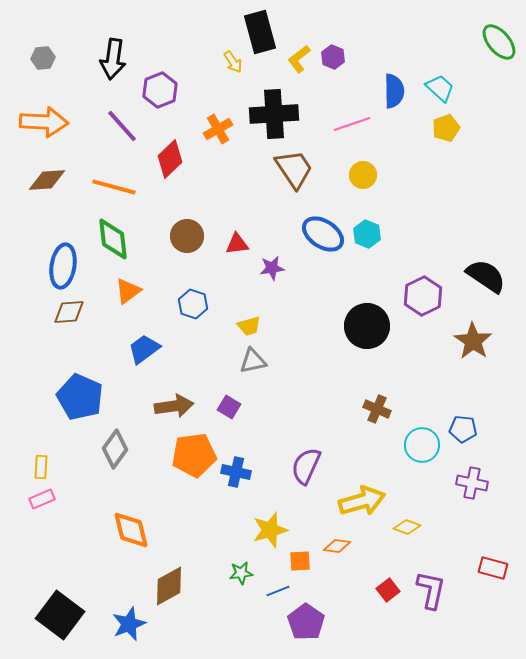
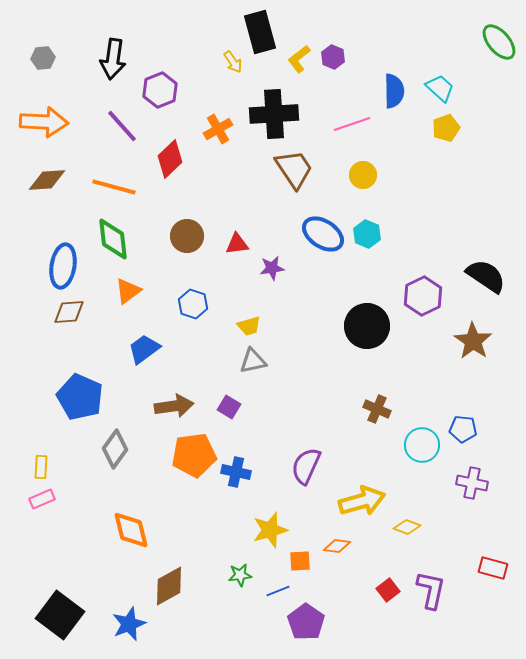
green star at (241, 573): moved 1 px left, 2 px down
